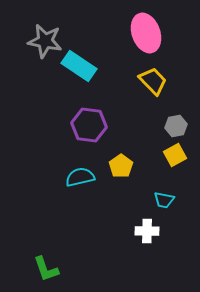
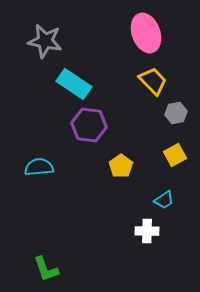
cyan rectangle: moved 5 px left, 18 px down
gray hexagon: moved 13 px up
cyan semicircle: moved 41 px left, 10 px up; rotated 8 degrees clockwise
cyan trapezoid: rotated 45 degrees counterclockwise
